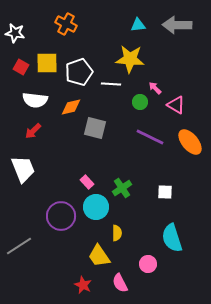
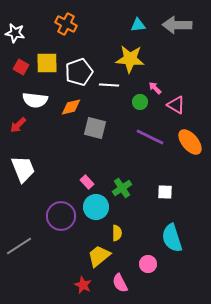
white line: moved 2 px left, 1 px down
red arrow: moved 15 px left, 6 px up
yellow trapezoid: rotated 85 degrees clockwise
